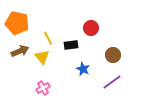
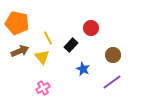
black rectangle: rotated 40 degrees counterclockwise
